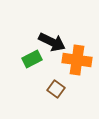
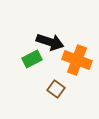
black arrow: moved 2 px left; rotated 8 degrees counterclockwise
orange cross: rotated 12 degrees clockwise
